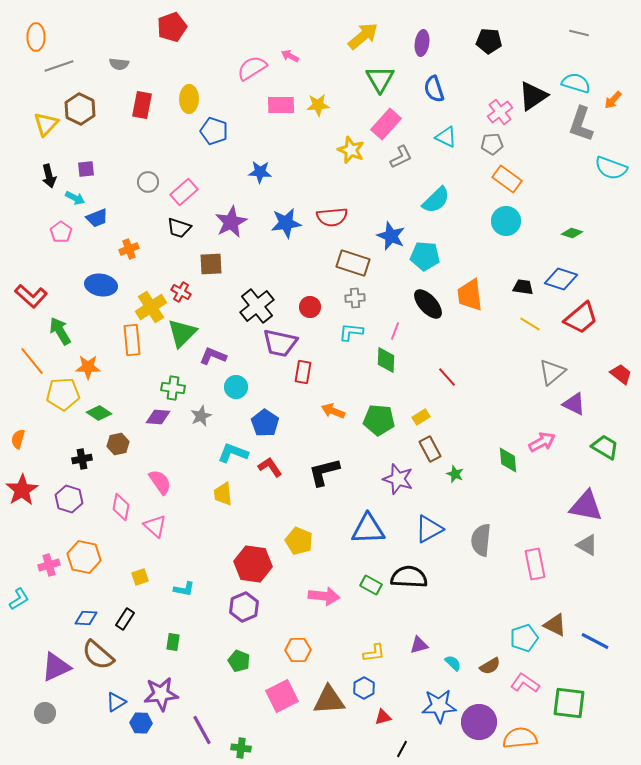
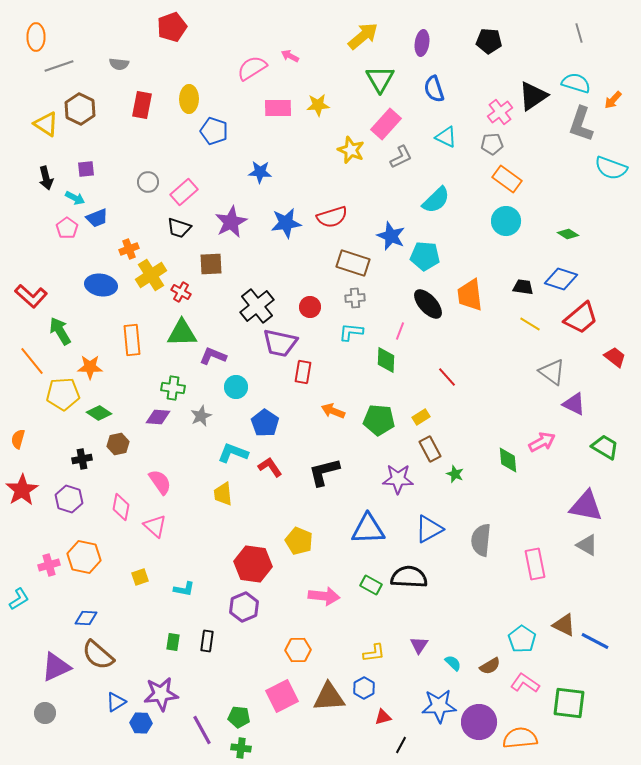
gray line at (579, 33): rotated 60 degrees clockwise
pink rectangle at (281, 105): moved 3 px left, 3 px down
yellow triangle at (46, 124): rotated 40 degrees counterclockwise
black arrow at (49, 176): moved 3 px left, 2 px down
red semicircle at (332, 217): rotated 12 degrees counterclockwise
pink pentagon at (61, 232): moved 6 px right, 4 px up
green diamond at (572, 233): moved 4 px left, 1 px down; rotated 15 degrees clockwise
yellow cross at (151, 307): moved 32 px up
pink line at (395, 331): moved 5 px right
green triangle at (182, 333): rotated 44 degrees clockwise
orange star at (88, 367): moved 2 px right
gray triangle at (552, 372): rotated 44 degrees counterclockwise
red trapezoid at (621, 374): moved 6 px left, 17 px up
purple star at (398, 479): rotated 16 degrees counterclockwise
black rectangle at (125, 619): moved 82 px right, 22 px down; rotated 25 degrees counterclockwise
brown triangle at (555, 625): moved 9 px right
cyan pentagon at (524, 638): moved 2 px left, 1 px down; rotated 20 degrees counterclockwise
purple triangle at (419, 645): rotated 42 degrees counterclockwise
green pentagon at (239, 661): moved 56 px down; rotated 15 degrees counterclockwise
brown triangle at (329, 700): moved 3 px up
black line at (402, 749): moved 1 px left, 4 px up
